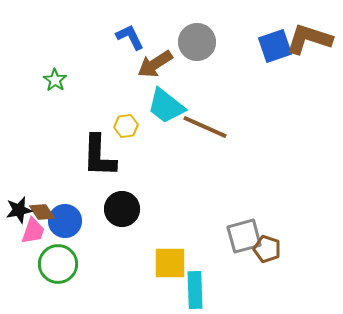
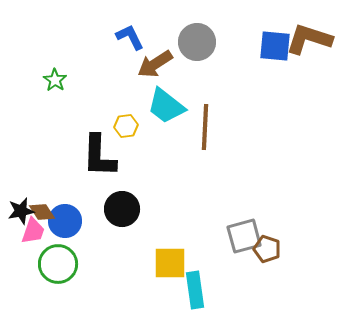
blue square: rotated 24 degrees clockwise
brown line: rotated 69 degrees clockwise
black star: moved 2 px right, 1 px down
cyan rectangle: rotated 6 degrees counterclockwise
